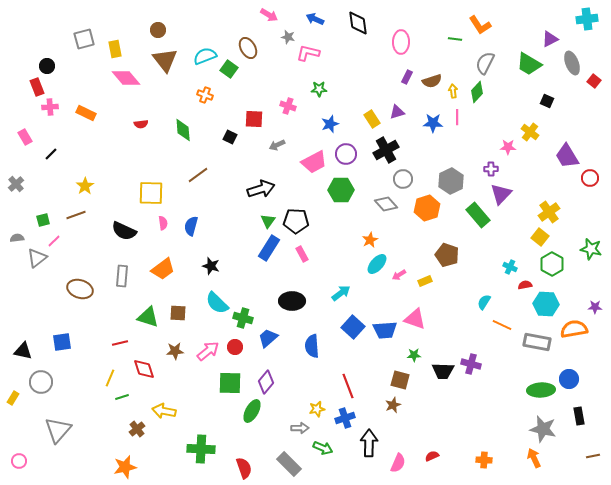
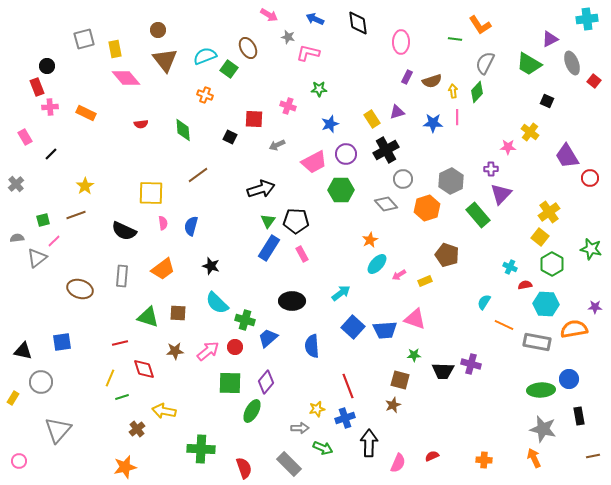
green cross at (243, 318): moved 2 px right, 2 px down
orange line at (502, 325): moved 2 px right
